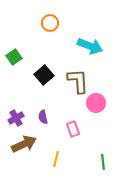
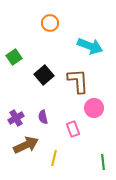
pink circle: moved 2 px left, 5 px down
brown arrow: moved 2 px right, 1 px down
yellow line: moved 2 px left, 1 px up
